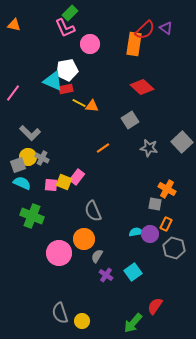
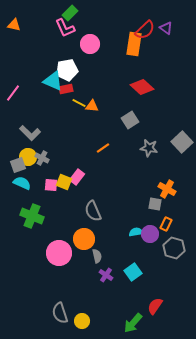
gray semicircle at (97, 256): rotated 136 degrees clockwise
